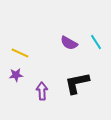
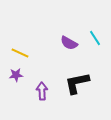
cyan line: moved 1 px left, 4 px up
